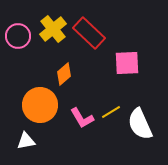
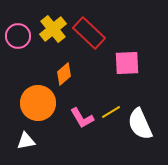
orange circle: moved 2 px left, 2 px up
